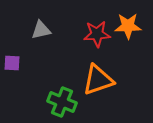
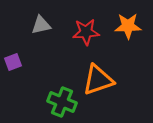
gray triangle: moved 5 px up
red star: moved 11 px left, 2 px up
purple square: moved 1 px right, 1 px up; rotated 24 degrees counterclockwise
